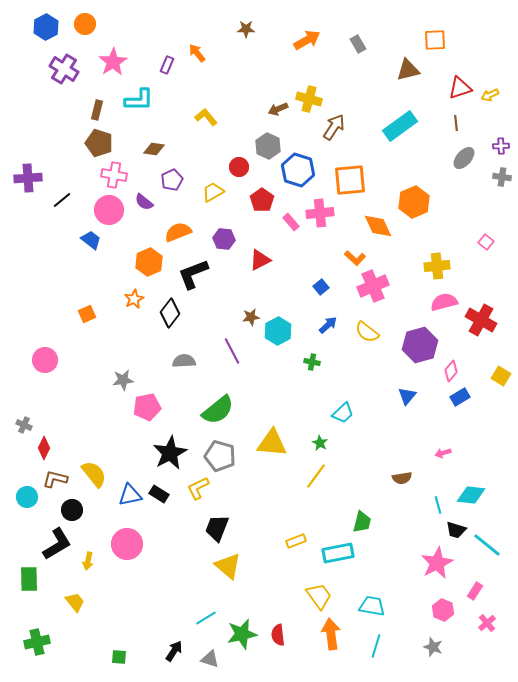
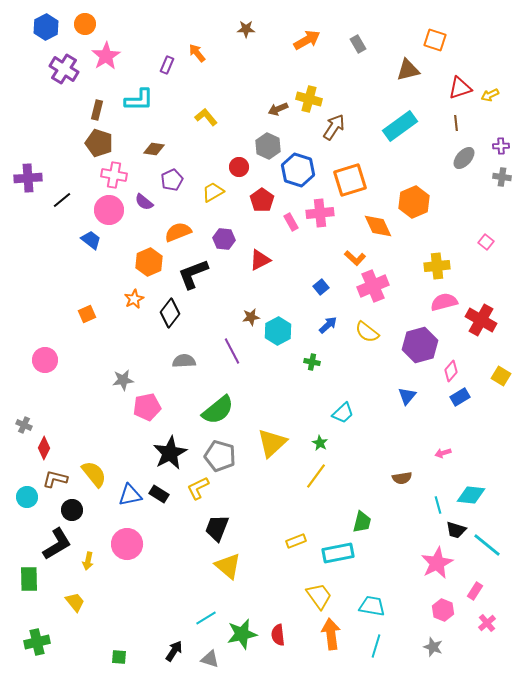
orange square at (435, 40): rotated 20 degrees clockwise
pink star at (113, 62): moved 7 px left, 6 px up
orange square at (350, 180): rotated 12 degrees counterclockwise
pink rectangle at (291, 222): rotated 12 degrees clockwise
yellow triangle at (272, 443): rotated 48 degrees counterclockwise
